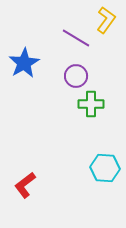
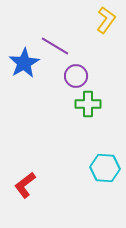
purple line: moved 21 px left, 8 px down
green cross: moved 3 px left
